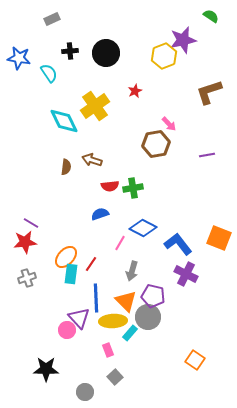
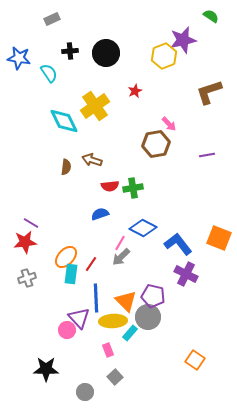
gray arrow at (132, 271): moved 11 px left, 14 px up; rotated 30 degrees clockwise
